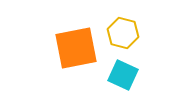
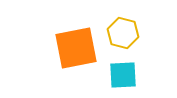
cyan square: rotated 28 degrees counterclockwise
